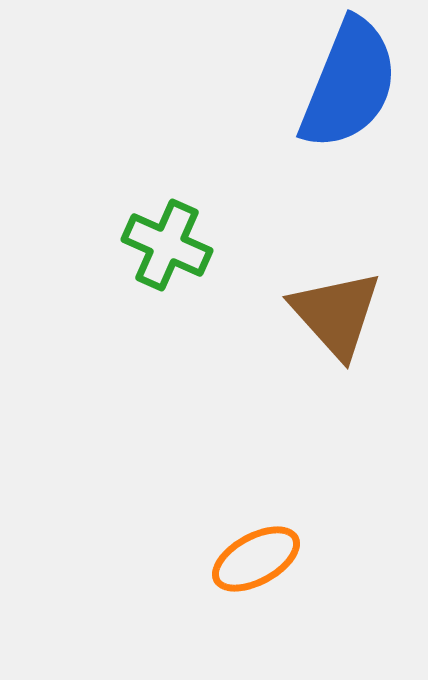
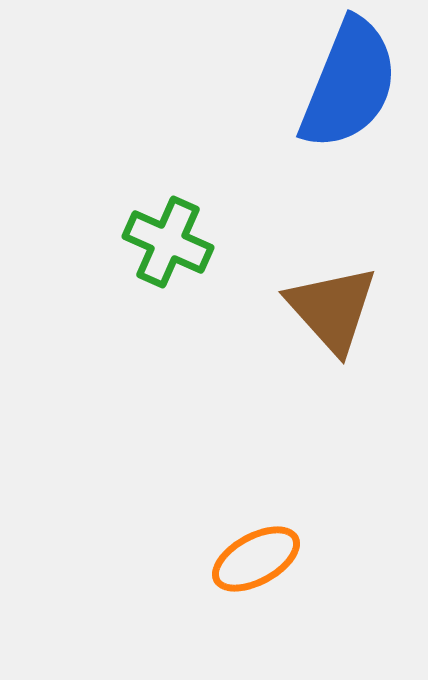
green cross: moved 1 px right, 3 px up
brown triangle: moved 4 px left, 5 px up
